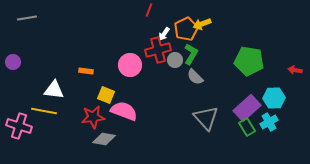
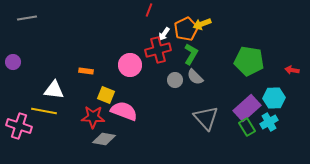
gray circle: moved 20 px down
red arrow: moved 3 px left
red star: rotated 10 degrees clockwise
